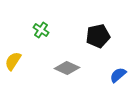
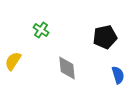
black pentagon: moved 7 px right, 1 px down
gray diamond: rotated 60 degrees clockwise
blue semicircle: rotated 114 degrees clockwise
